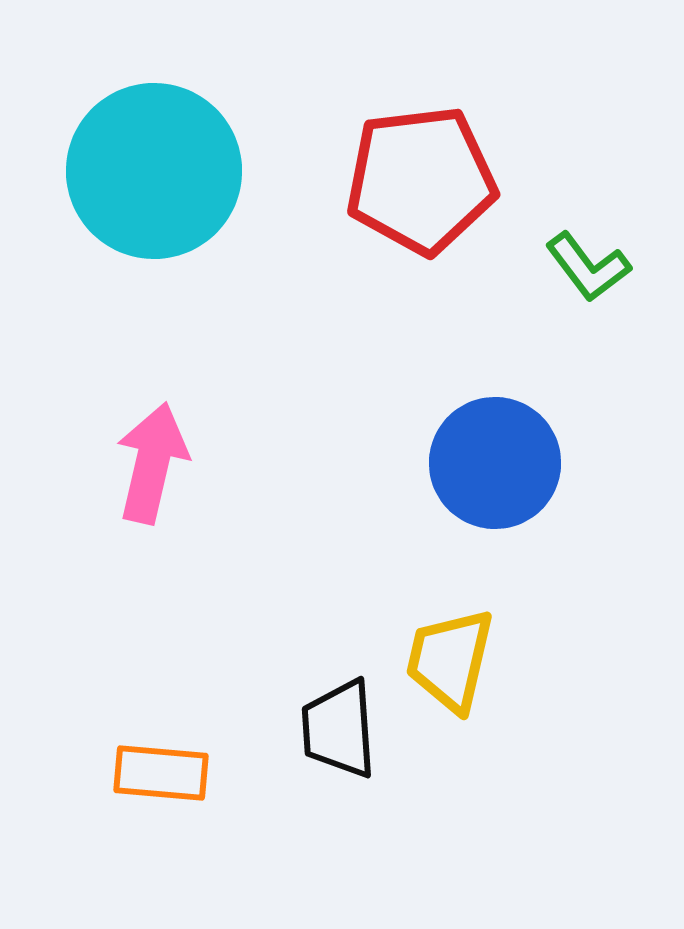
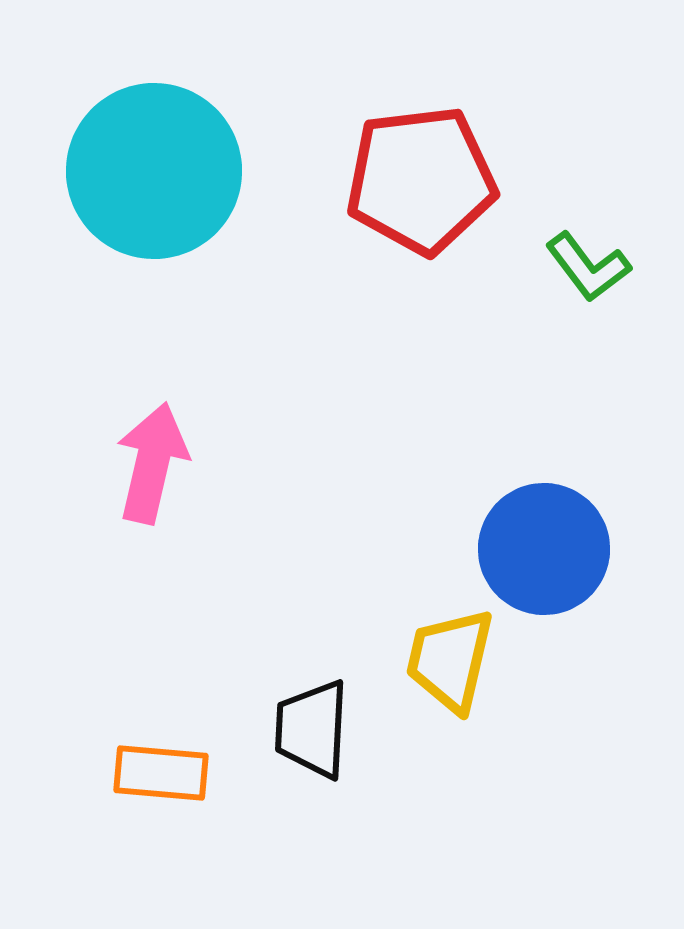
blue circle: moved 49 px right, 86 px down
black trapezoid: moved 27 px left; rotated 7 degrees clockwise
